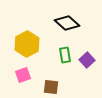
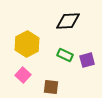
black diamond: moved 1 px right, 2 px up; rotated 45 degrees counterclockwise
green rectangle: rotated 56 degrees counterclockwise
purple square: rotated 28 degrees clockwise
pink square: rotated 28 degrees counterclockwise
